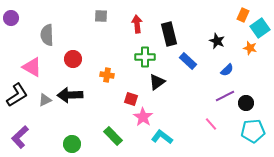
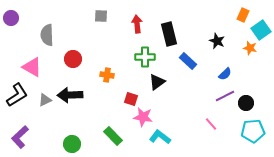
cyan square: moved 1 px right, 2 px down
blue semicircle: moved 2 px left, 4 px down
pink star: rotated 24 degrees counterclockwise
cyan L-shape: moved 2 px left
